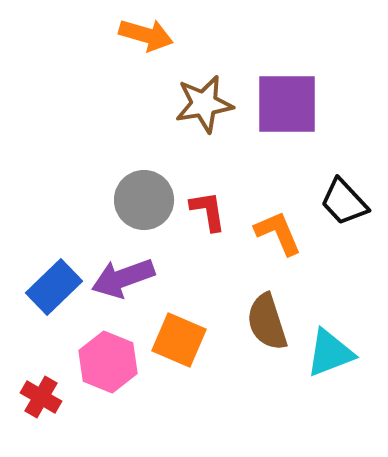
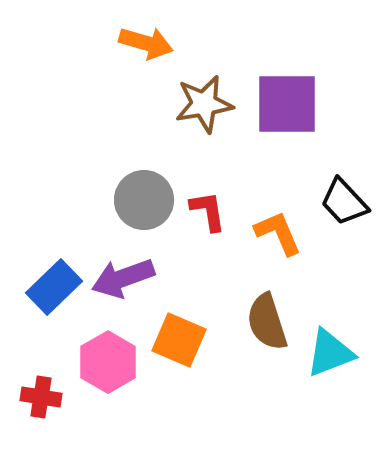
orange arrow: moved 8 px down
pink hexagon: rotated 8 degrees clockwise
red cross: rotated 21 degrees counterclockwise
